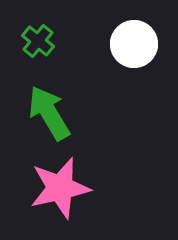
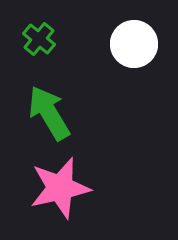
green cross: moved 1 px right, 2 px up
